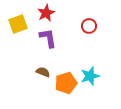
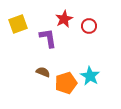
red star: moved 18 px right, 6 px down
cyan star: rotated 24 degrees counterclockwise
